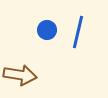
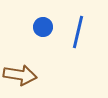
blue circle: moved 4 px left, 3 px up
